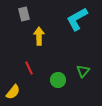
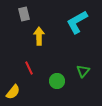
cyan L-shape: moved 3 px down
green circle: moved 1 px left, 1 px down
